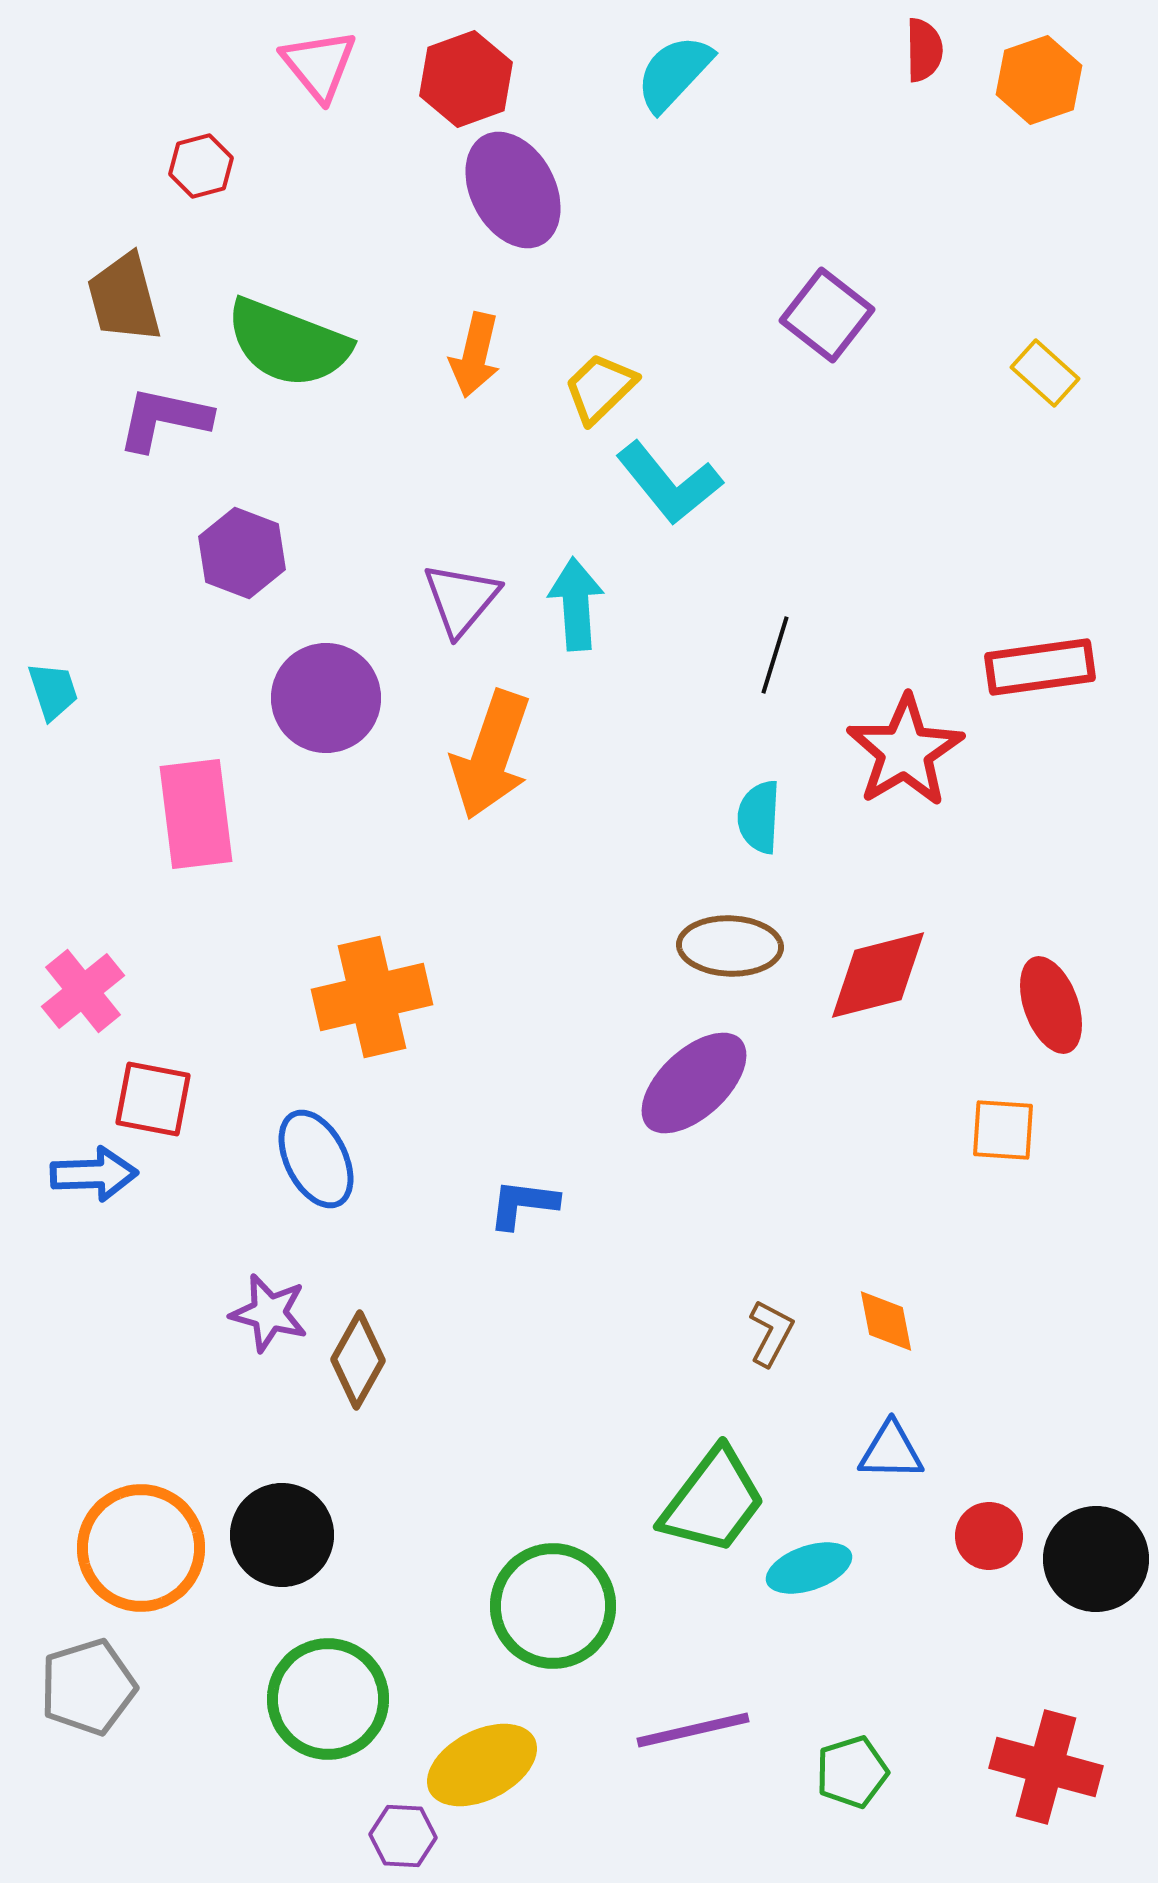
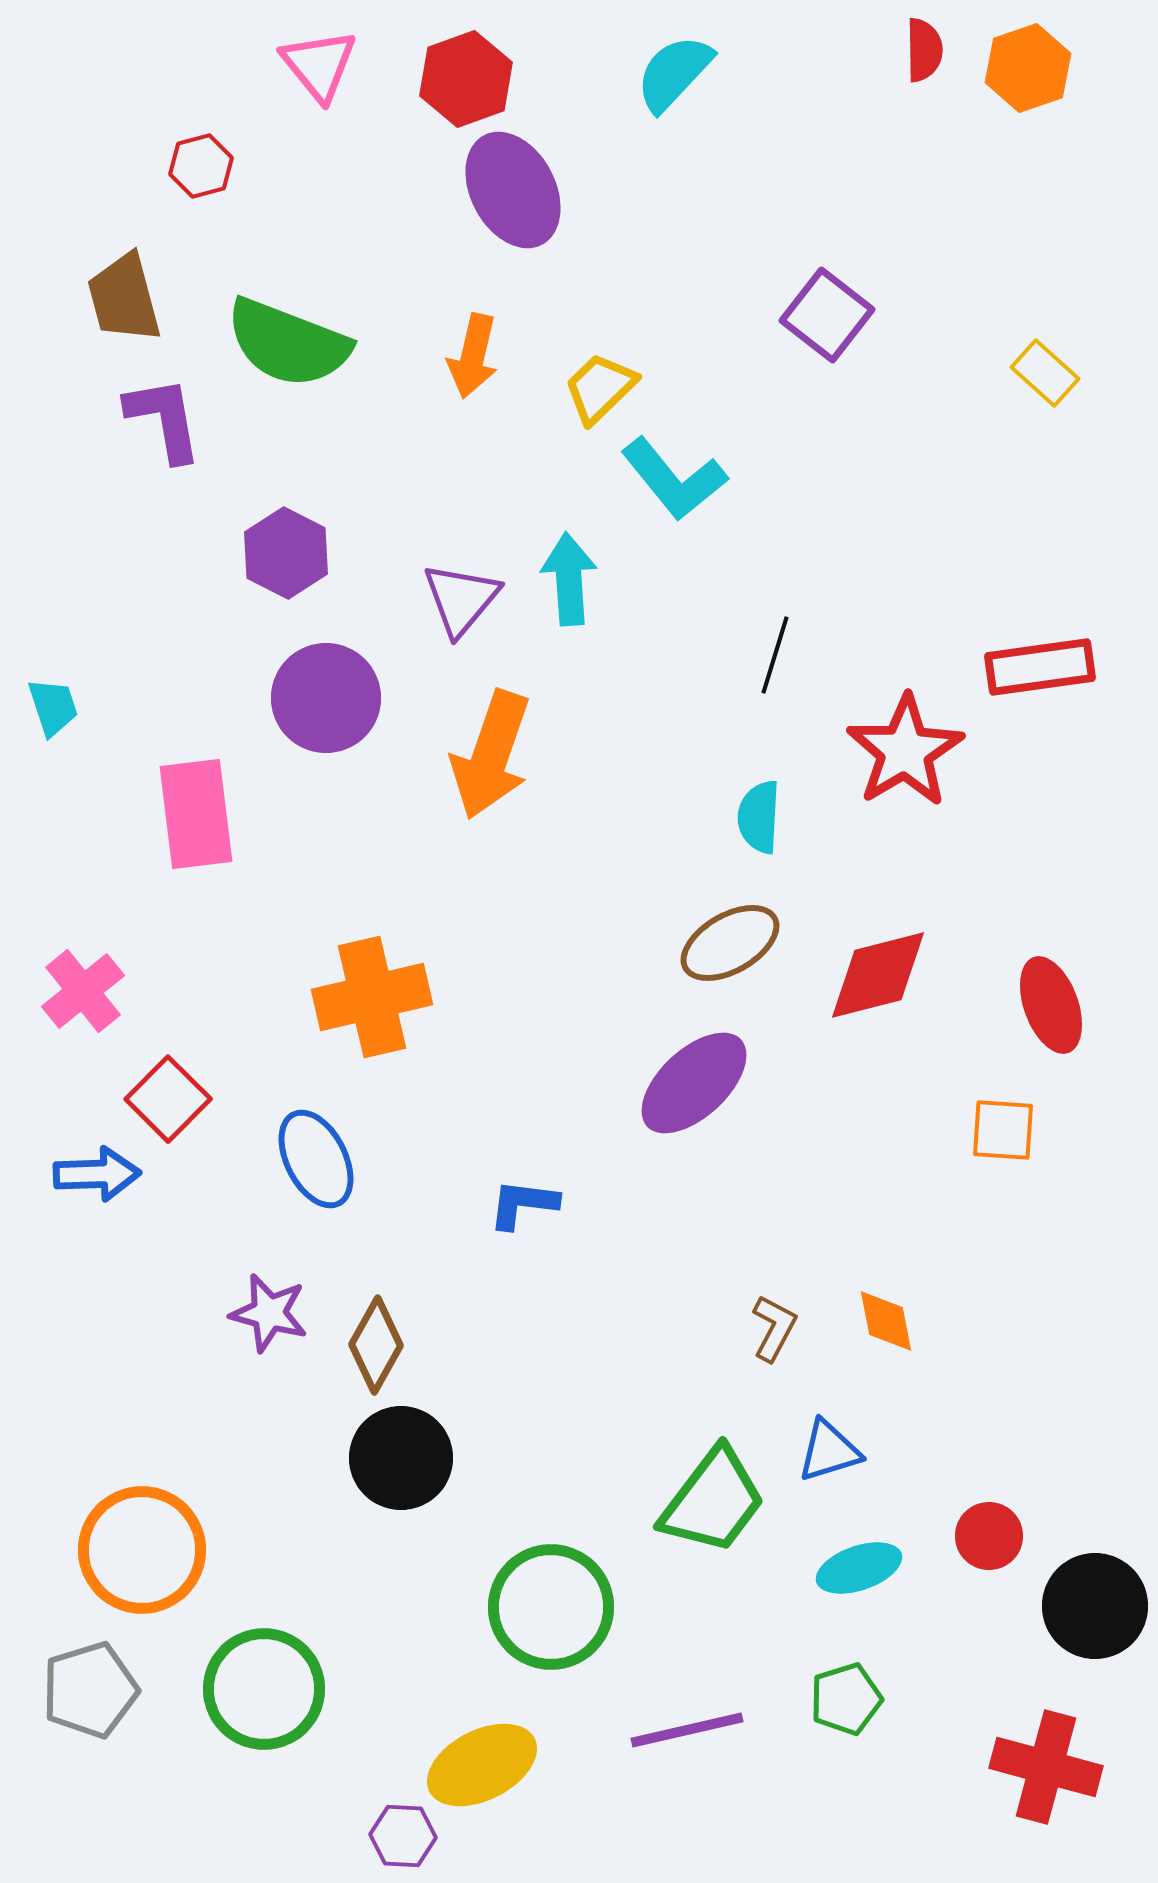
orange hexagon at (1039, 80): moved 11 px left, 12 px up
orange arrow at (475, 355): moved 2 px left, 1 px down
purple L-shape at (164, 419): rotated 68 degrees clockwise
cyan L-shape at (669, 483): moved 5 px right, 4 px up
purple hexagon at (242, 553): moved 44 px right; rotated 6 degrees clockwise
cyan arrow at (576, 604): moved 7 px left, 25 px up
cyan trapezoid at (53, 691): moved 16 px down
brown ellipse at (730, 946): moved 3 px up; rotated 32 degrees counterclockwise
red square at (153, 1099): moved 15 px right; rotated 34 degrees clockwise
blue arrow at (94, 1174): moved 3 px right
brown L-shape at (771, 1333): moved 3 px right, 5 px up
brown diamond at (358, 1360): moved 18 px right, 15 px up
blue triangle at (891, 1451): moved 62 px left; rotated 18 degrees counterclockwise
black circle at (282, 1535): moved 119 px right, 77 px up
orange circle at (141, 1548): moved 1 px right, 2 px down
black circle at (1096, 1559): moved 1 px left, 47 px down
cyan ellipse at (809, 1568): moved 50 px right
green circle at (553, 1606): moved 2 px left, 1 px down
gray pentagon at (88, 1687): moved 2 px right, 3 px down
green circle at (328, 1699): moved 64 px left, 10 px up
purple line at (693, 1730): moved 6 px left
green pentagon at (852, 1772): moved 6 px left, 73 px up
